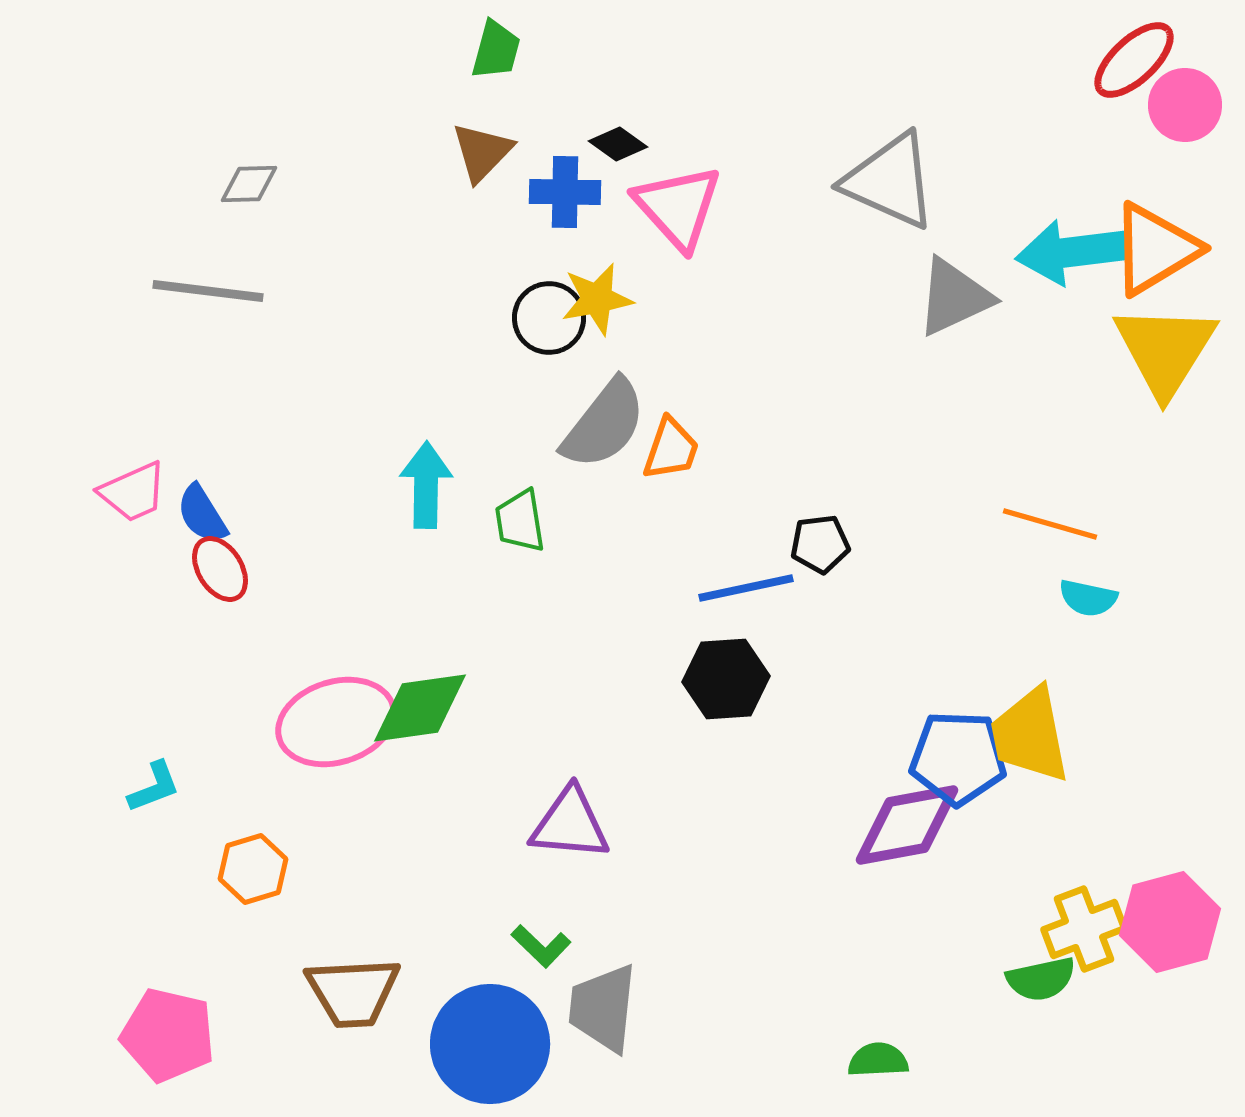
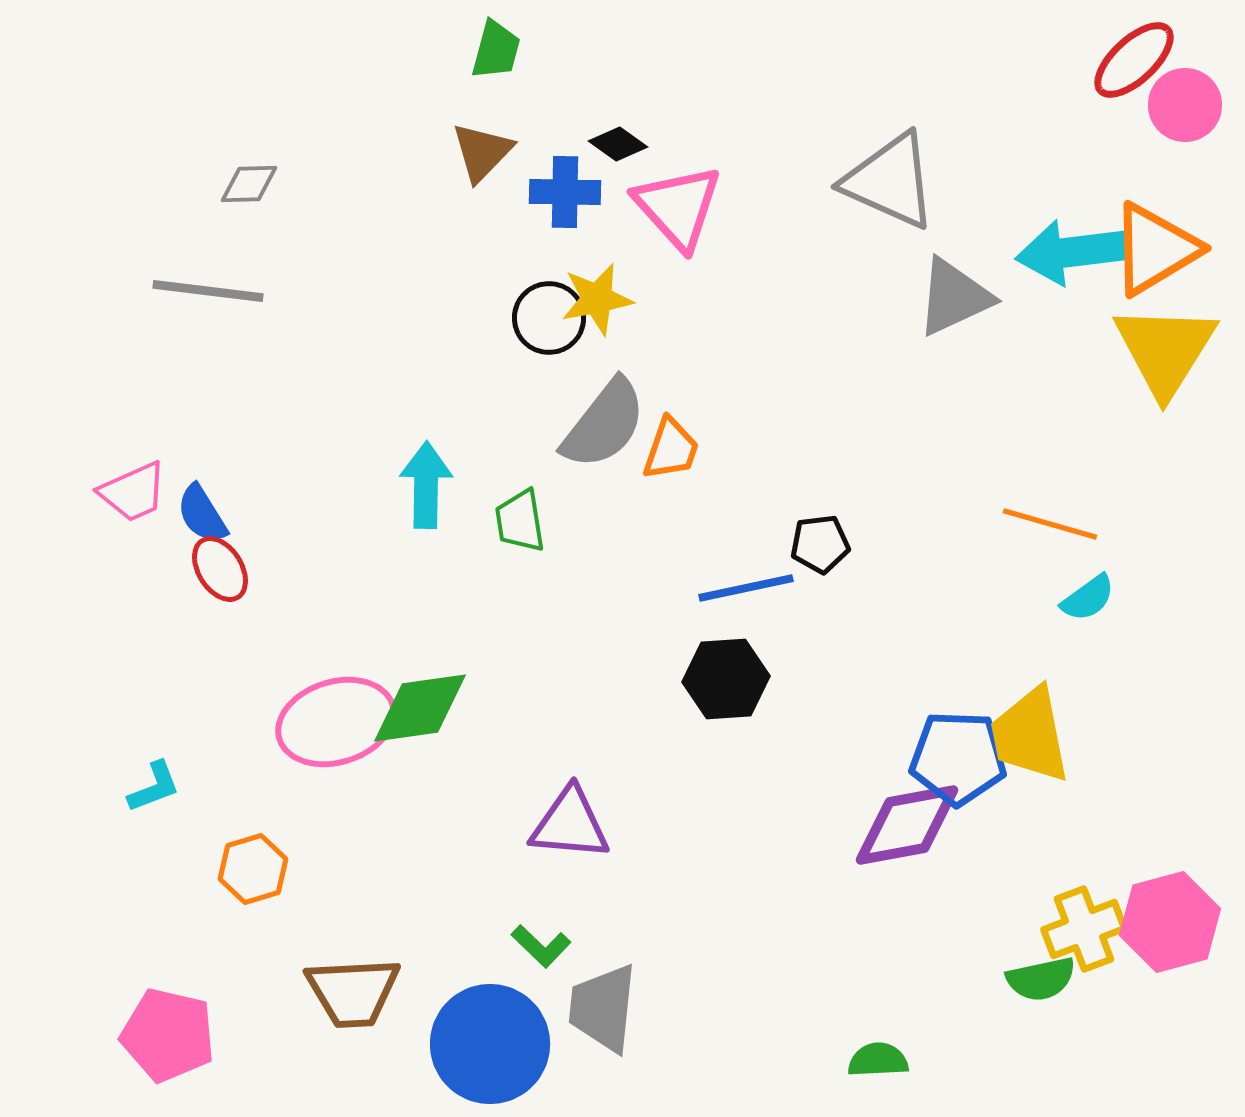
cyan semicircle at (1088, 598): rotated 48 degrees counterclockwise
